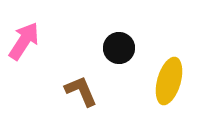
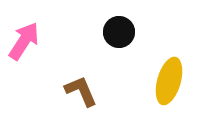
black circle: moved 16 px up
